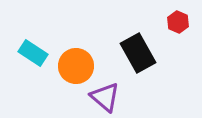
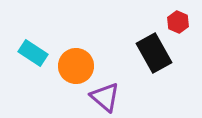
black rectangle: moved 16 px right
